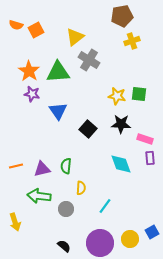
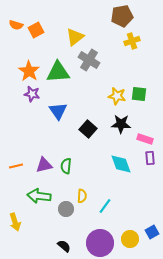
purple triangle: moved 2 px right, 4 px up
yellow semicircle: moved 1 px right, 8 px down
